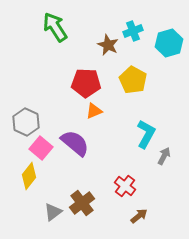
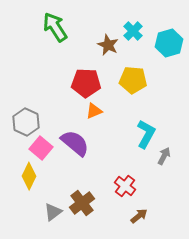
cyan cross: rotated 24 degrees counterclockwise
yellow pentagon: rotated 24 degrees counterclockwise
yellow diamond: rotated 12 degrees counterclockwise
